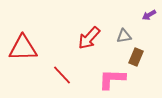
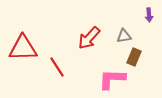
purple arrow: rotated 64 degrees counterclockwise
brown rectangle: moved 2 px left
red line: moved 5 px left, 8 px up; rotated 10 degrees clockwise
